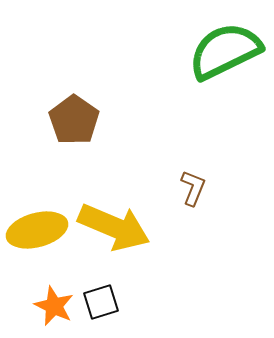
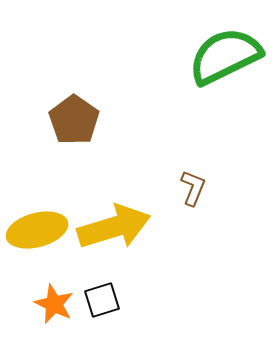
green semicircle: moved 5 px down
yellow arrow: rotated 40 degrees counterclockwise
black square: moved 1 px right, 2 px up
orange star: moved 2 px up
